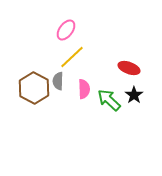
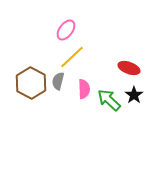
gray semicircle: rotated 12 degrees clockwise
brown hexagon: moved 3 px left, 5 px up
